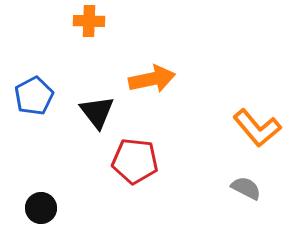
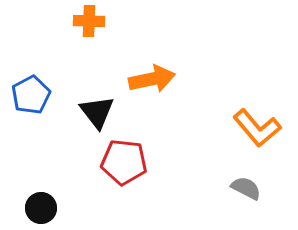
blue pentagon: moved 3 px left, 1 px up
red pentagon: moved 11 px left, 1 px down
